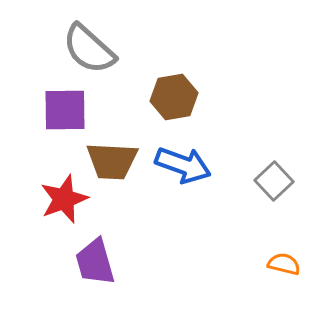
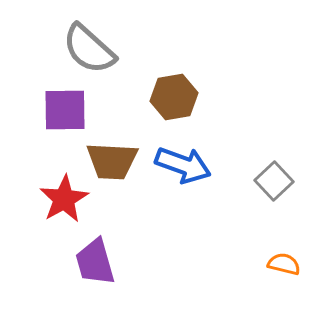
red star: rotated 9 degrees counterclockwise
